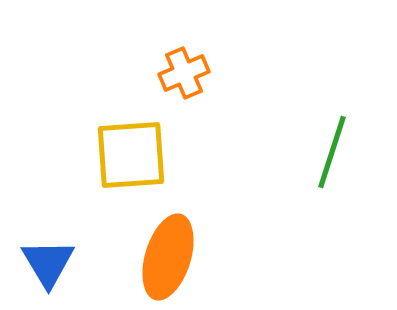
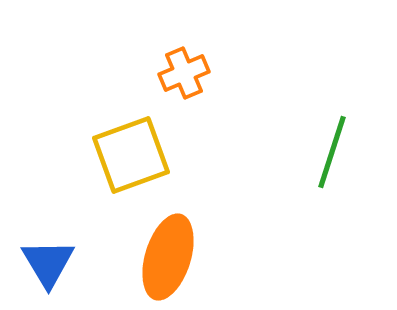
yellow square: rotated 16 degrees counterclockwise
